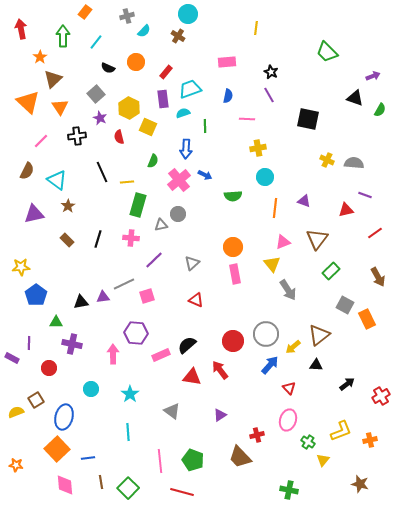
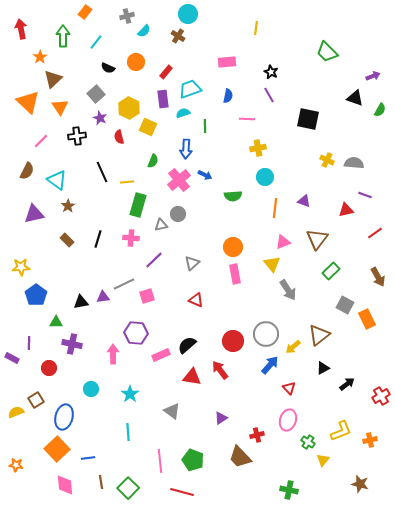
black triangle at (316, 365): moved 7 px right, 3 px down; rotated 32 degrees counterclockwise
purple triangle at (220, 415): moved 1 px right, 3 px down
